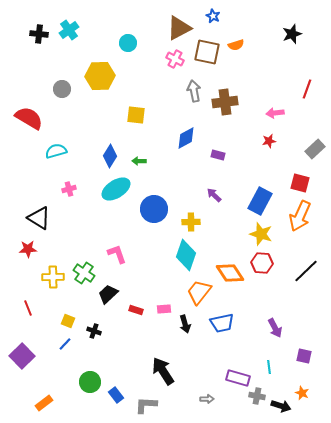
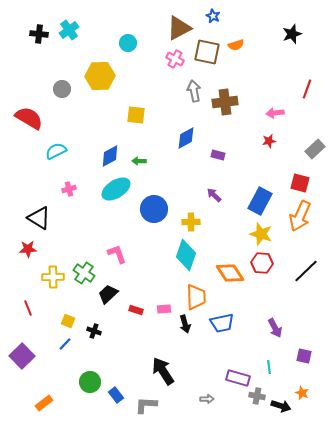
cyan semicircle at (56, 151): rotated 10 degrees counterclockwise
blue diamond at (110, 156): rotated 30 degrees clockwise
orange trapezoid at (199, 292): moved 3 px left, 5 px down; rotated 140 degrees clockwise
